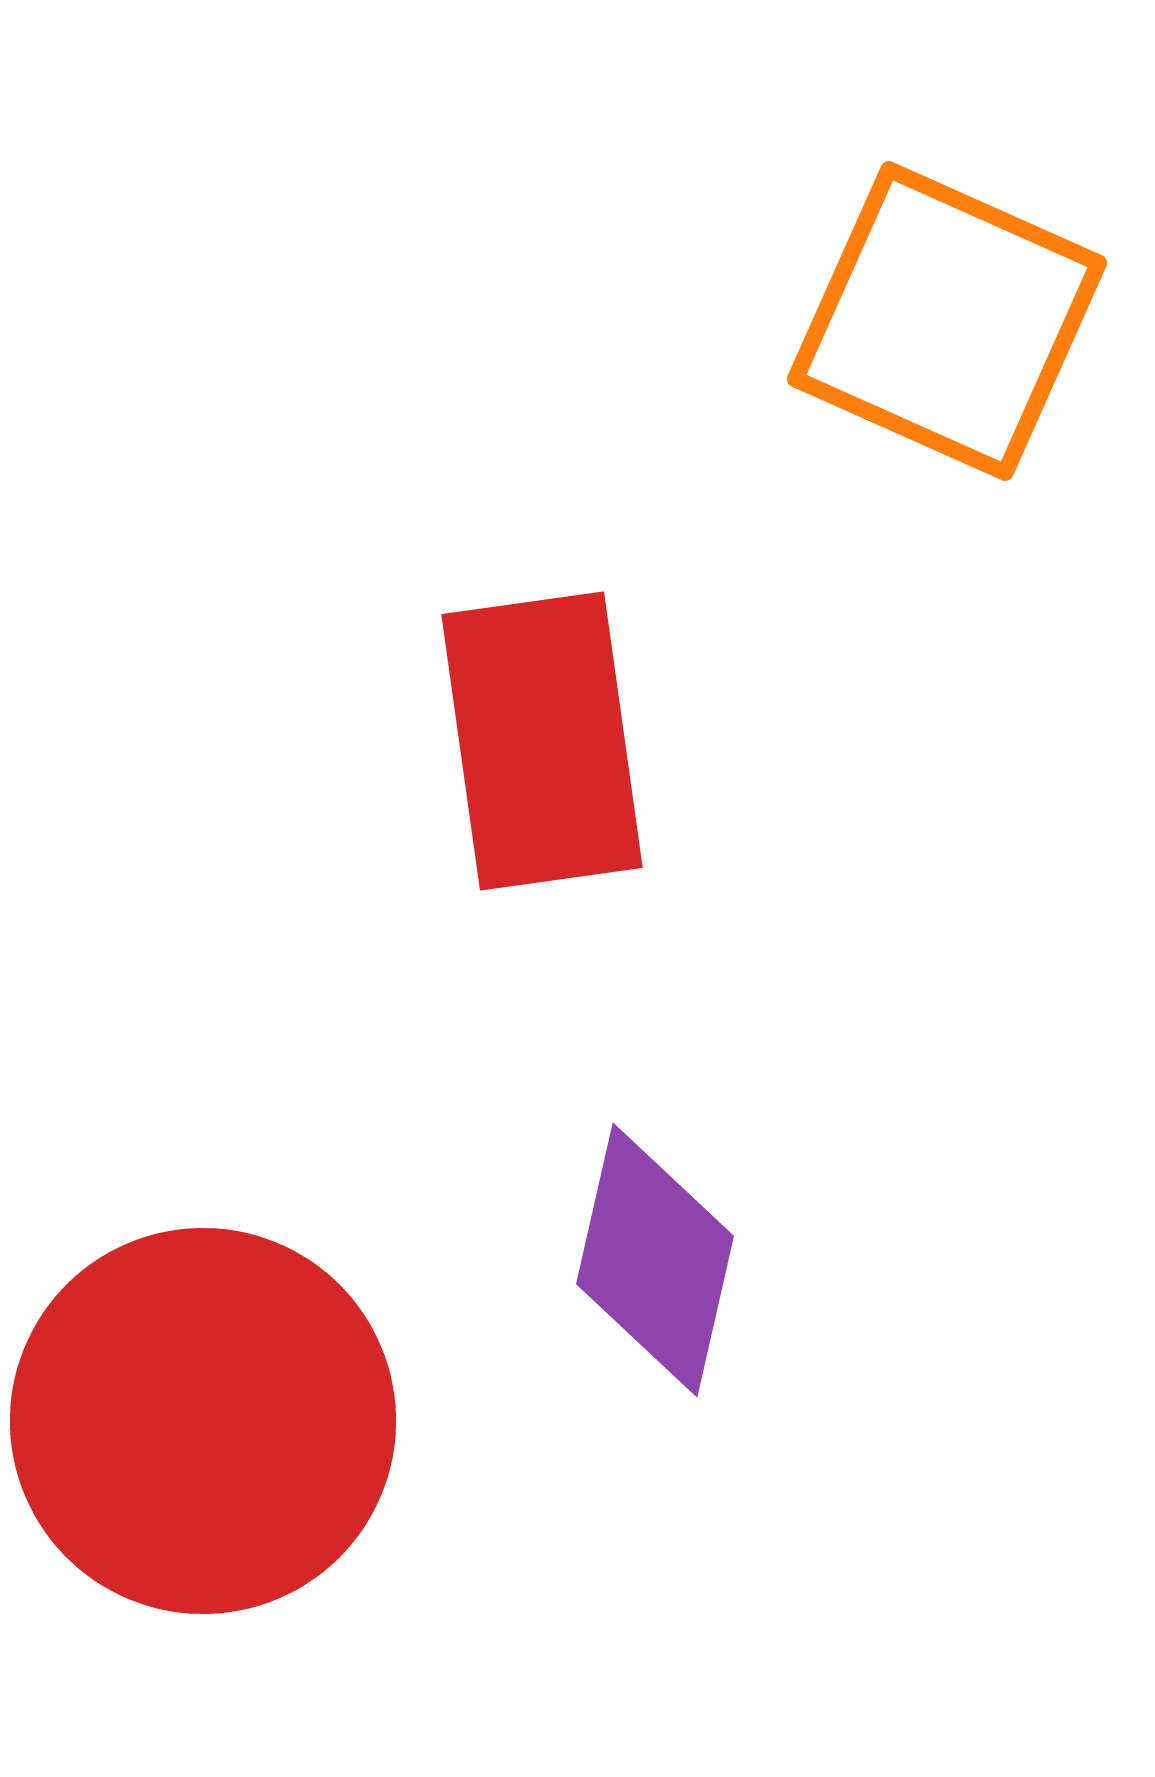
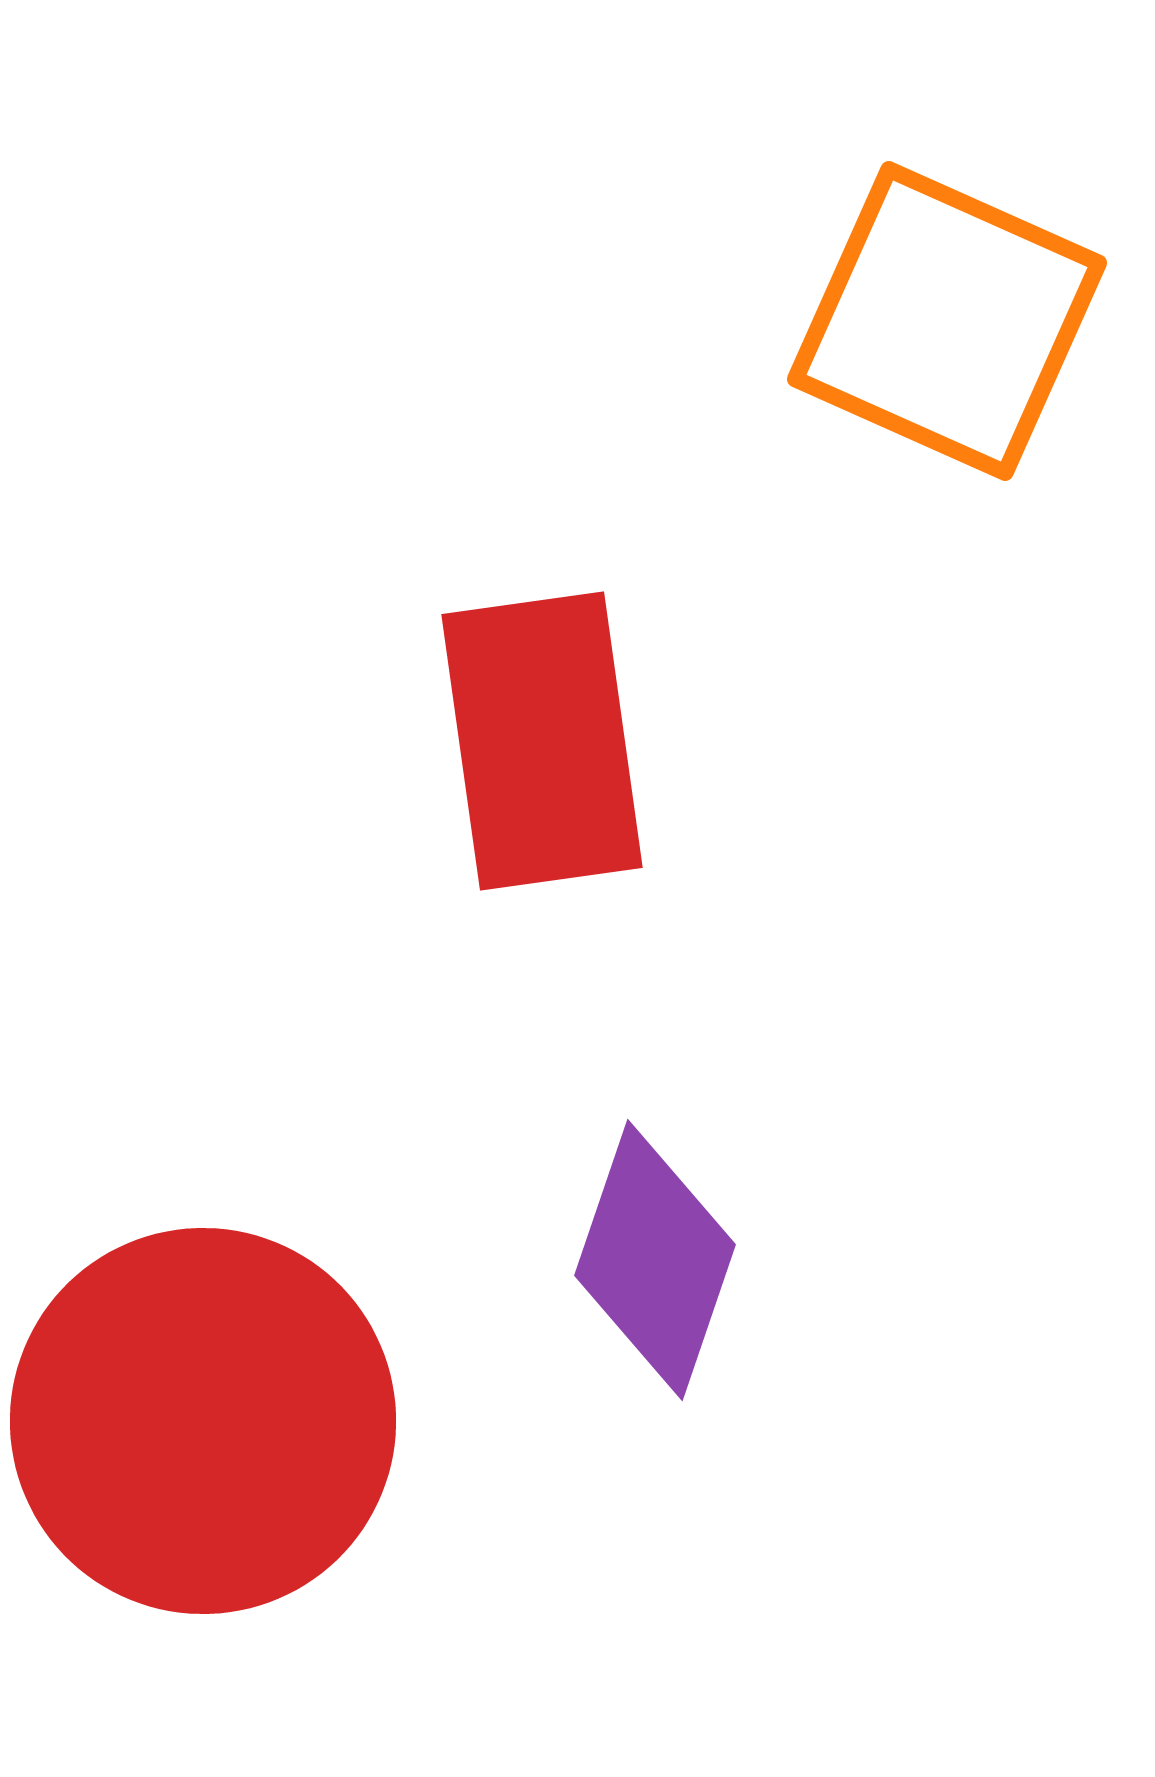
purple diamond: rotated 6 degrees clockwise
